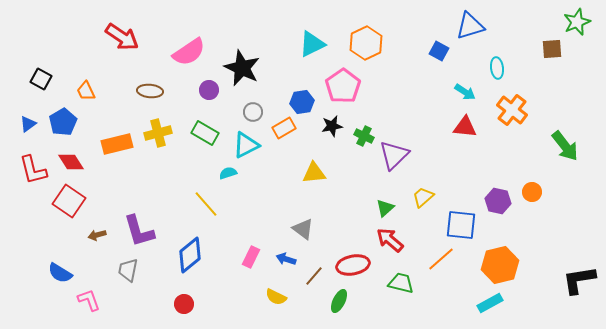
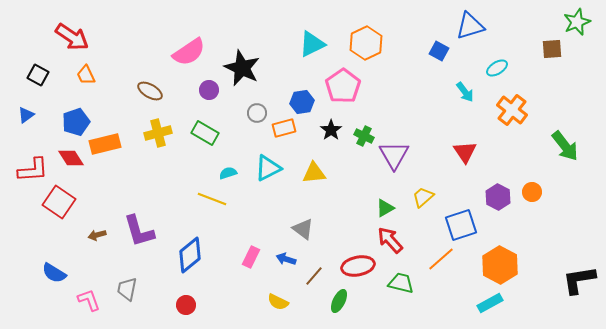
red arrow at (122, 37): moved 50 px left
cyan ellipse at (497, 68): rotated 65 degrees clockwise
black square at (41, 79): moved 3 px left, 4 px up
orange trapezoid at (86, 91): moved 16 px up
brown ellipse at (150, 91): rotated 25 degrees clockwise
cyan arrow at (465, 92): rotated 20 degrees clockwise
gray circle at (253, 112): moved 4 px right, 1 px down
blue pentagon at (63, 122): moved 13 px right; rotated 12 degrees clockwise
blue triangle at (28, 124): moved 2 px left, 9 px up
black star at (332, 126): moved 1 px left, 4 px down; rotated 25 degrees counterclockwise
red triangle at (465, 127): moved 25 px down; rotated 50 degrees clockwise
orange rectangle at (284, 128): rotated 15 degrees clockwise
orange rectangle at (117, 144): moved 12 px left
cyan triangle at (246, 145): moved 22 px right, 23 px down
purple triangle at (394, 155): rotated 16 degrees counterclockwise
red diamond at (71, 162): moved 4 px up
red L-shape at (33, 170): rotated 80 degrees counterclockwise
red square at (69, 201): moved 10 px left, 1 px down
purple hexagon at (498, 201): moved 4 px up; rotated 15 degrees clockwise
yellow line at (206, 204): moved 6 px right, 5 px up; rotated 28 degrees counterclockwise
green triangle at (385, 208): rotated 12 degrees clockwise
blue square at (461, 225): rotated 24 degrees counterclockwise
red arrow at (390, 240): rotated 8 degrees clockwise
red ellipse at (353, 265): moved 5 px right, 1 px down
orange hexagon at (500, 265): rotated 18 degrees counterclockwise
gray trapezoid at (128, 270): moved 1 px left, 19 px down
blue semicircle at (60, 273): moved 6 px left
yellow semicircle at (276, 297): moved 2 px right, 5 px down
red circle at (184, 304): moved 2 px right, 1 px down
